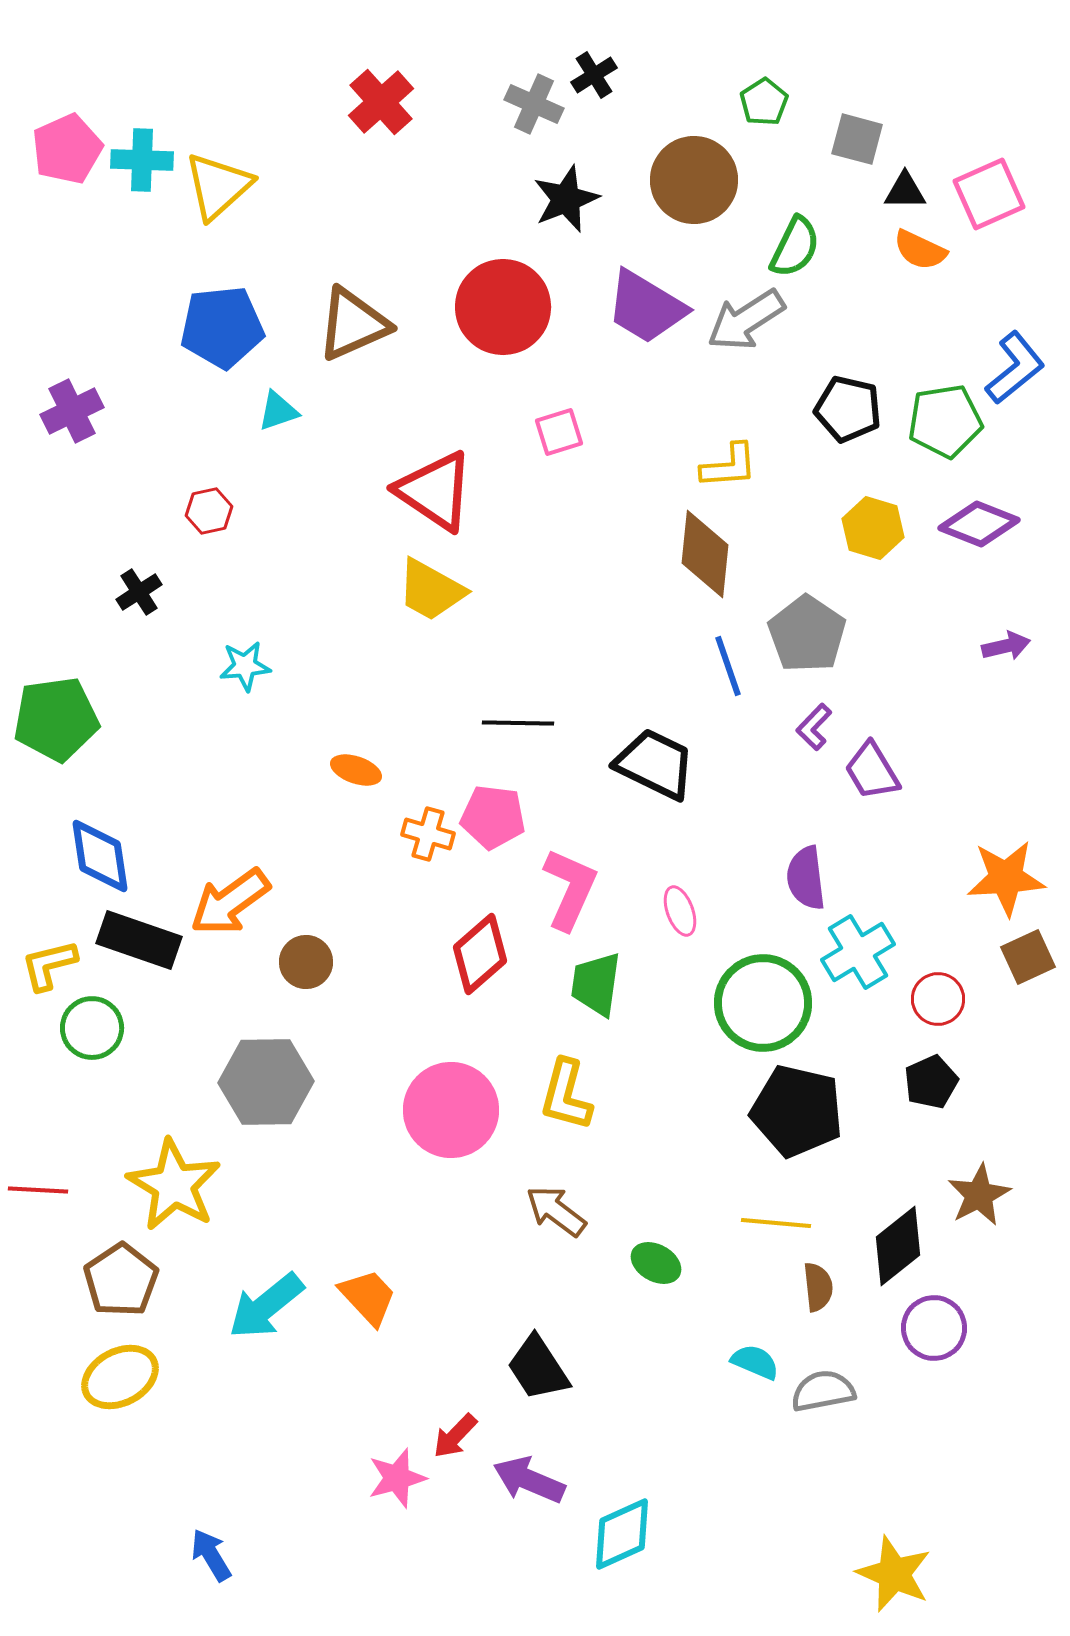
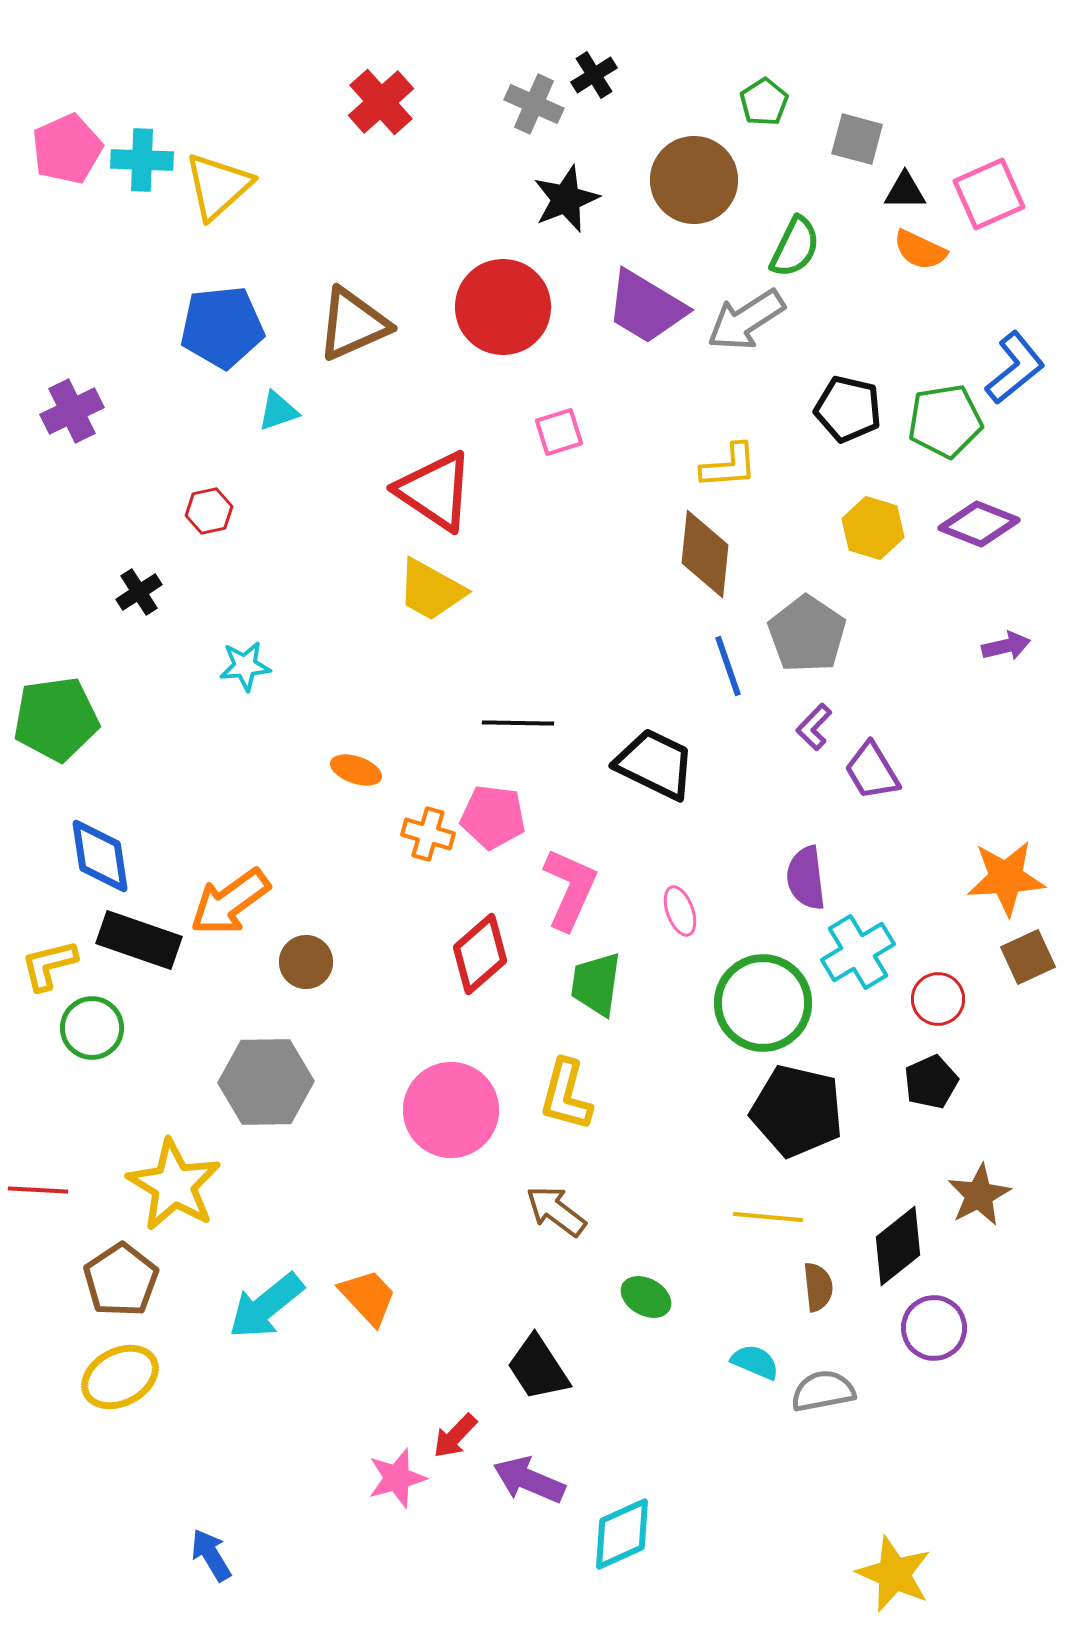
yellow line at (776, 1223): moved 8 px left, 6 px up
green ellipse at (656, 1263): moved 10 px left, 34 px down
